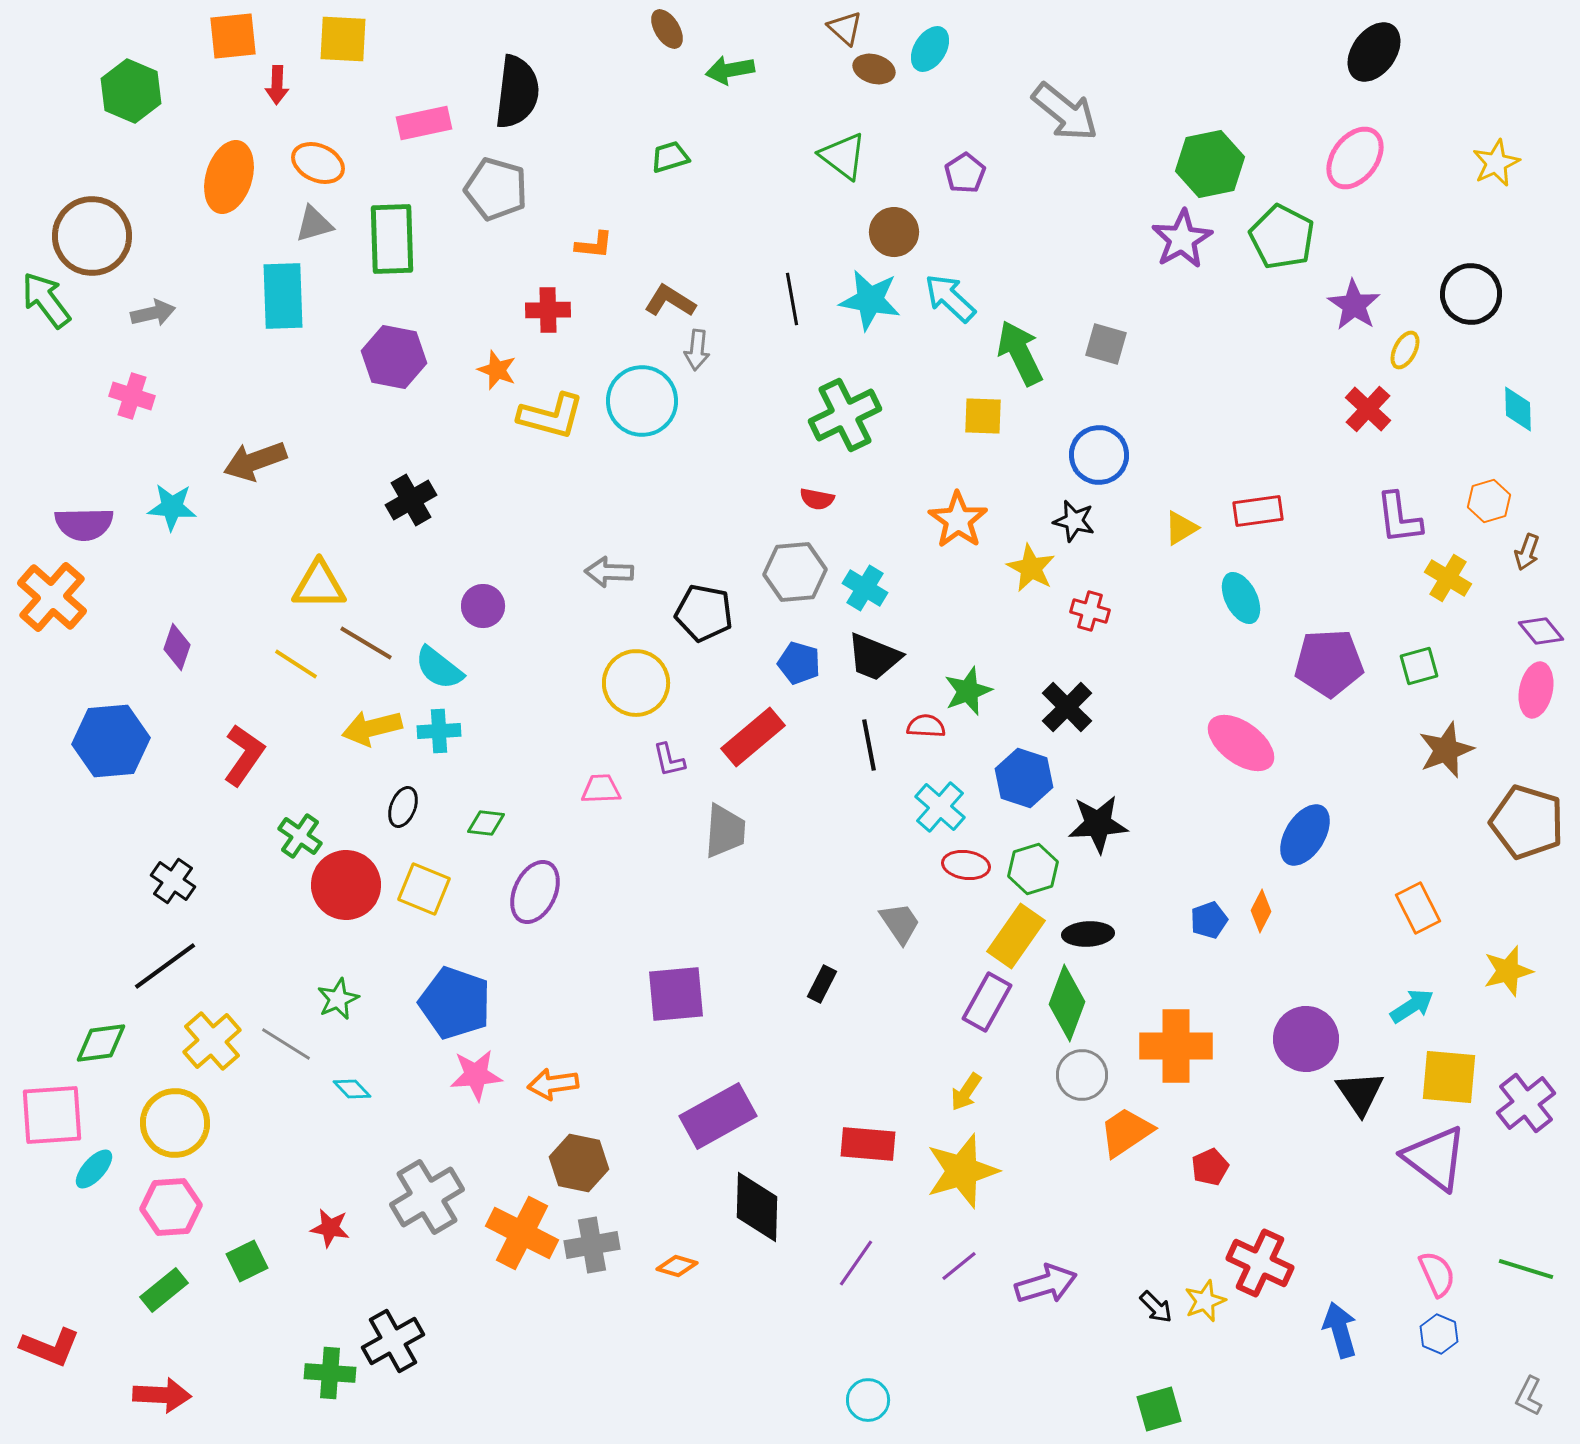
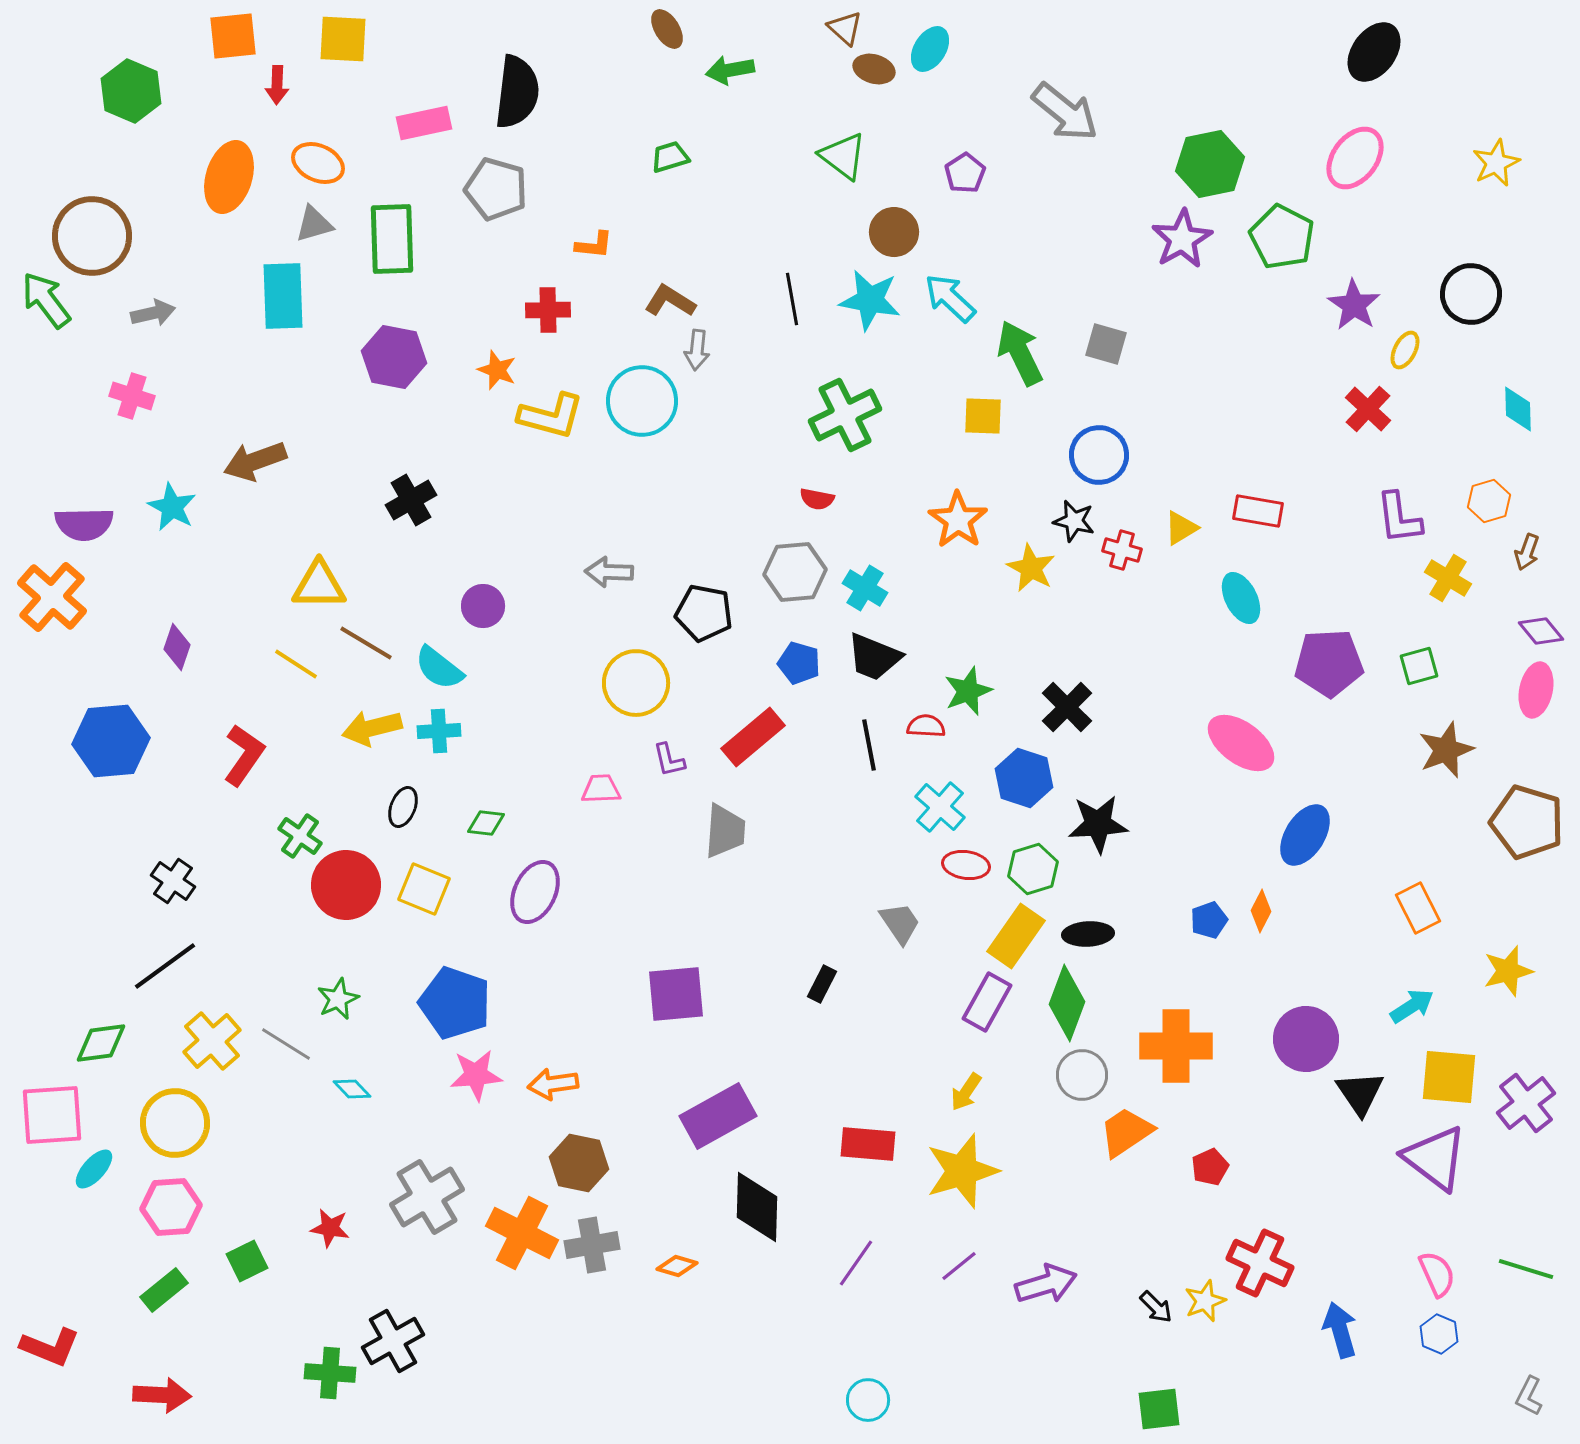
cyan star at (172, 507): rotated 24 degrees clockwise
red rectangle at (1258, 511): rotated 18 degrees clockwise
red cross at (1090, 611): moved 32 px right, 61 px up
green square at (1159, 1409): rotated 9 degrees clockwise
